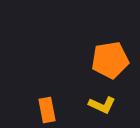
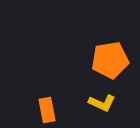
yellow L-shape: moved 2 px up
